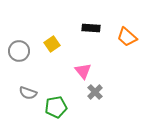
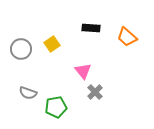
gray circle: moved 2 px right, 2 px up
